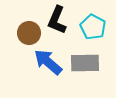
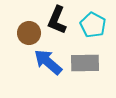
cyan pentagon: moved 2 px up
